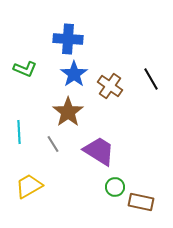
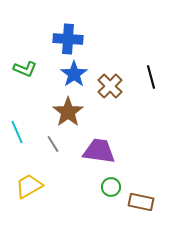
black line: moved 2 px up; rotated 15 degrees clockwise
brown cross: rotated 10 degrees clockwise
cyan line: moved 2 px left; rotated 20 degrees counterclockwise
purple trapezoid: rotated 24 degrees counterclockwise
green circle: moved 4 px left
